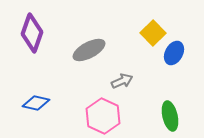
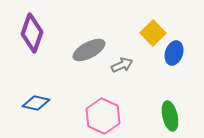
blue ellipse: rotated 10 degrees counterclockwise
gray arrow: moved 16 px up
